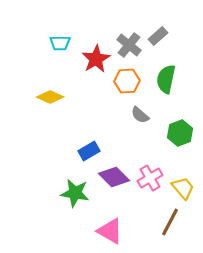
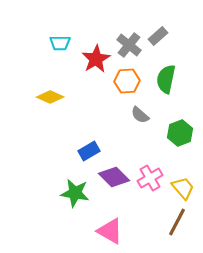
brown line: moved 7 px right
